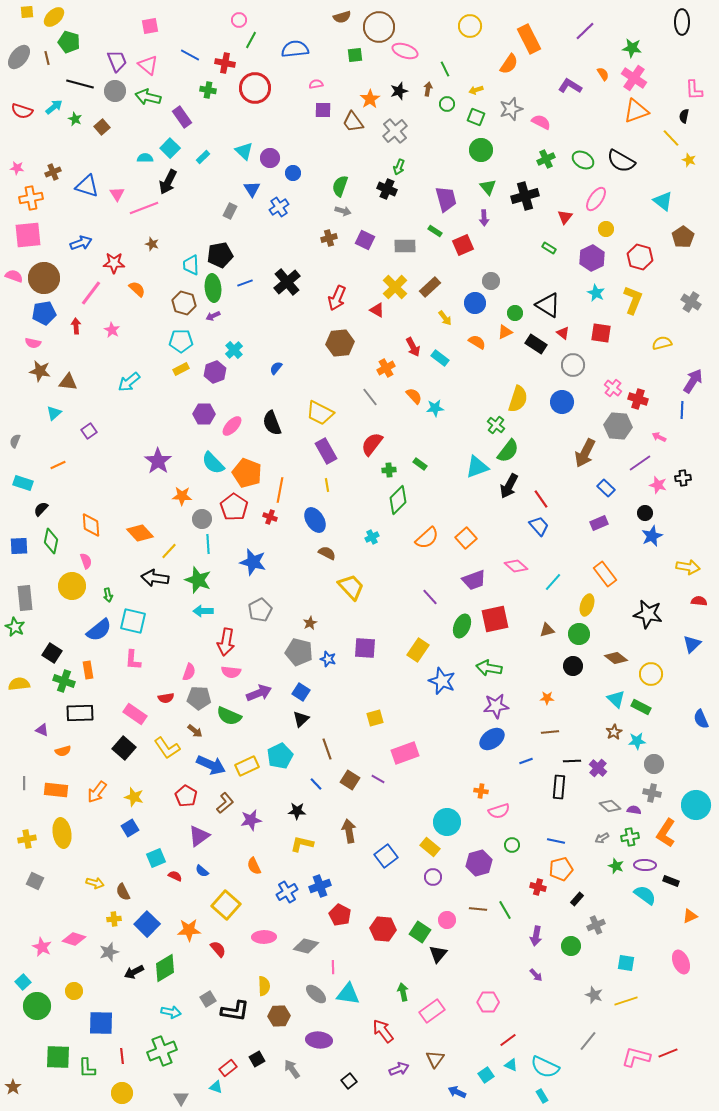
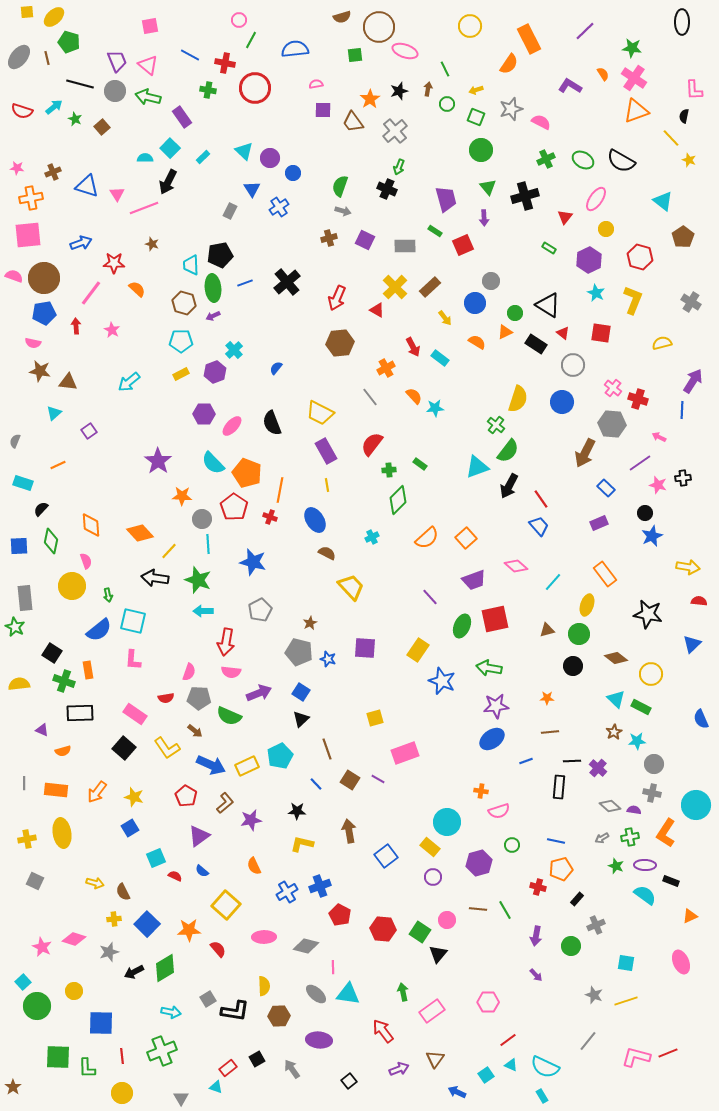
purple hexagon at (592, 258): moved 3 px left, 2 px down
yellow rectangle at (181, 369): moved 5 px down
gray hexagon at (618, 426): moved 6 px left, 2 px up
